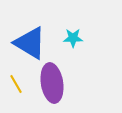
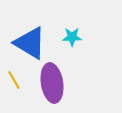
cyan star: moved 1 px left, 1 px up
yellow line: moved 2 px left, 4 px up
